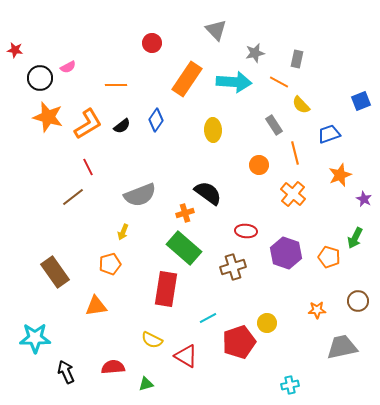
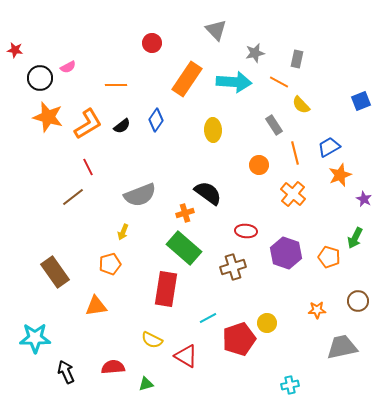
blue trapezoid at (329, 134): moved 13 px down; rotated 10 degrees counterclockwise
red pentagon at (239, 342): moved 3 px up
